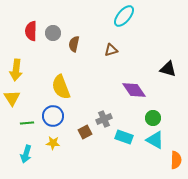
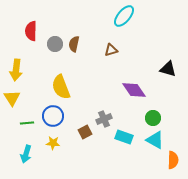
gray circle: moved 2 px right, 11 px down
orange semicircle: moved 3 px left
